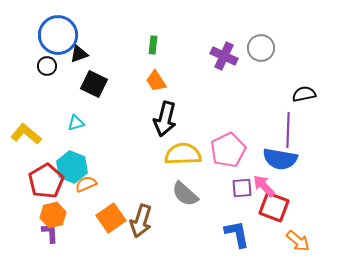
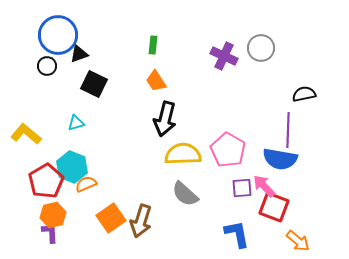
pink pentagon: rotated 16 degrees counterclockwise
